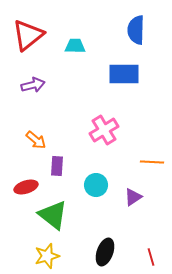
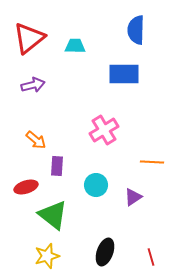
red triangle: moved 1 px right, 3 px down
